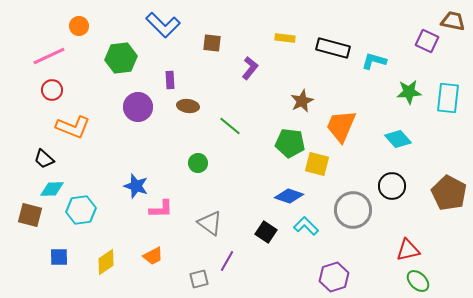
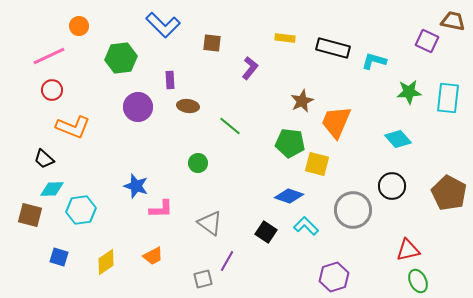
orange trapezoid at (341, 126): moved 5 px left, 4 px up
blue square at (59, 257): rotated 18 degrees clockwise
gray square at (199, 279): moved 4 px right
green ellipse at (418, 281): rotated 20 degrees clockwise
